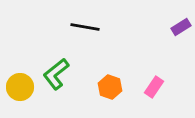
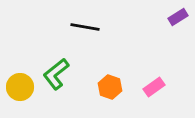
purple rectangle: moved 3 px left, 10 px up
pink rectangle: rotated 20 degrees clockwise
